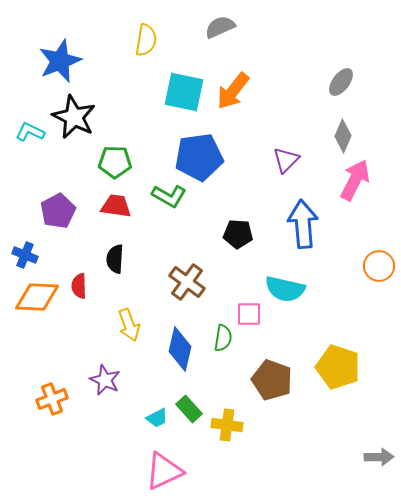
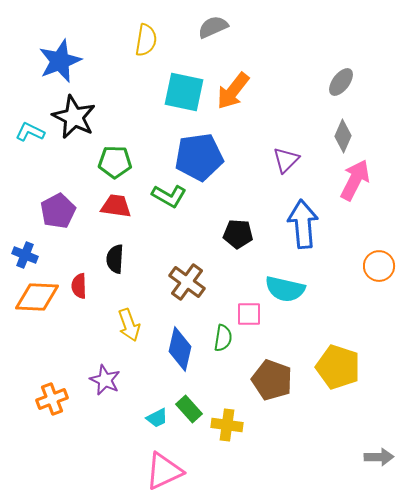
gray semicircle: moved 7 px left
